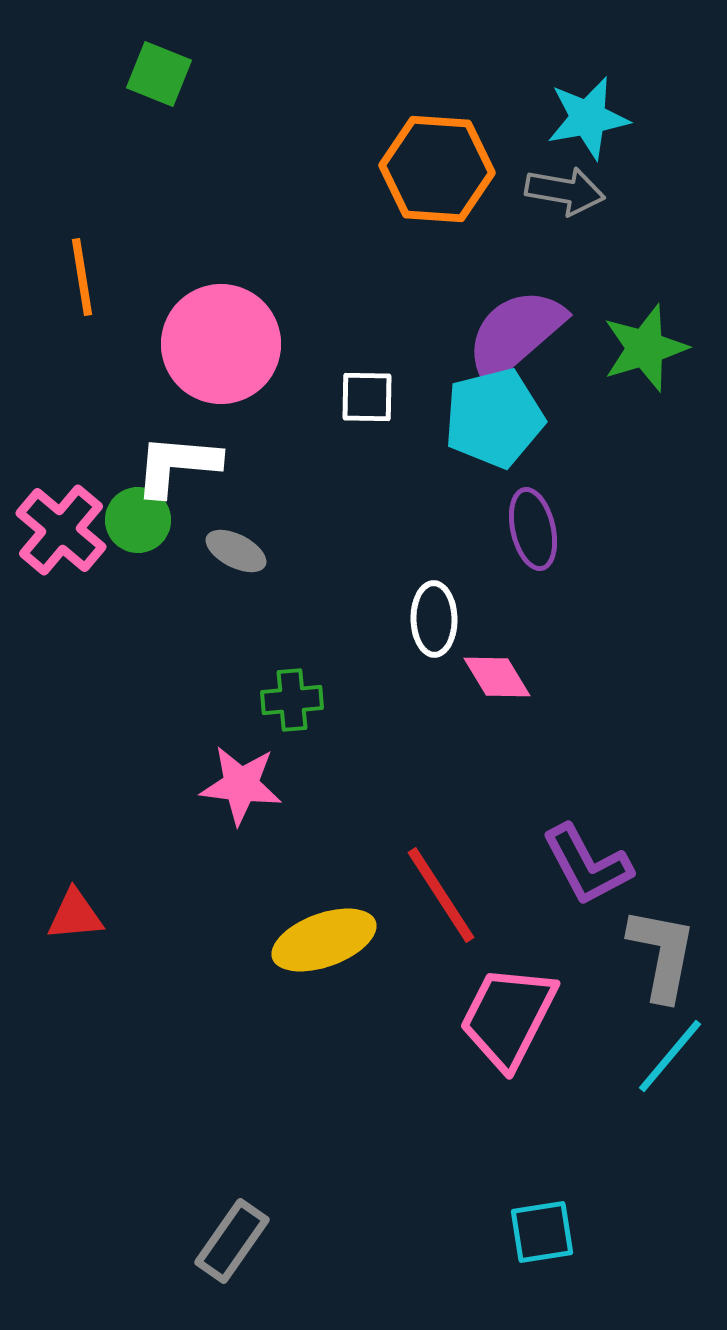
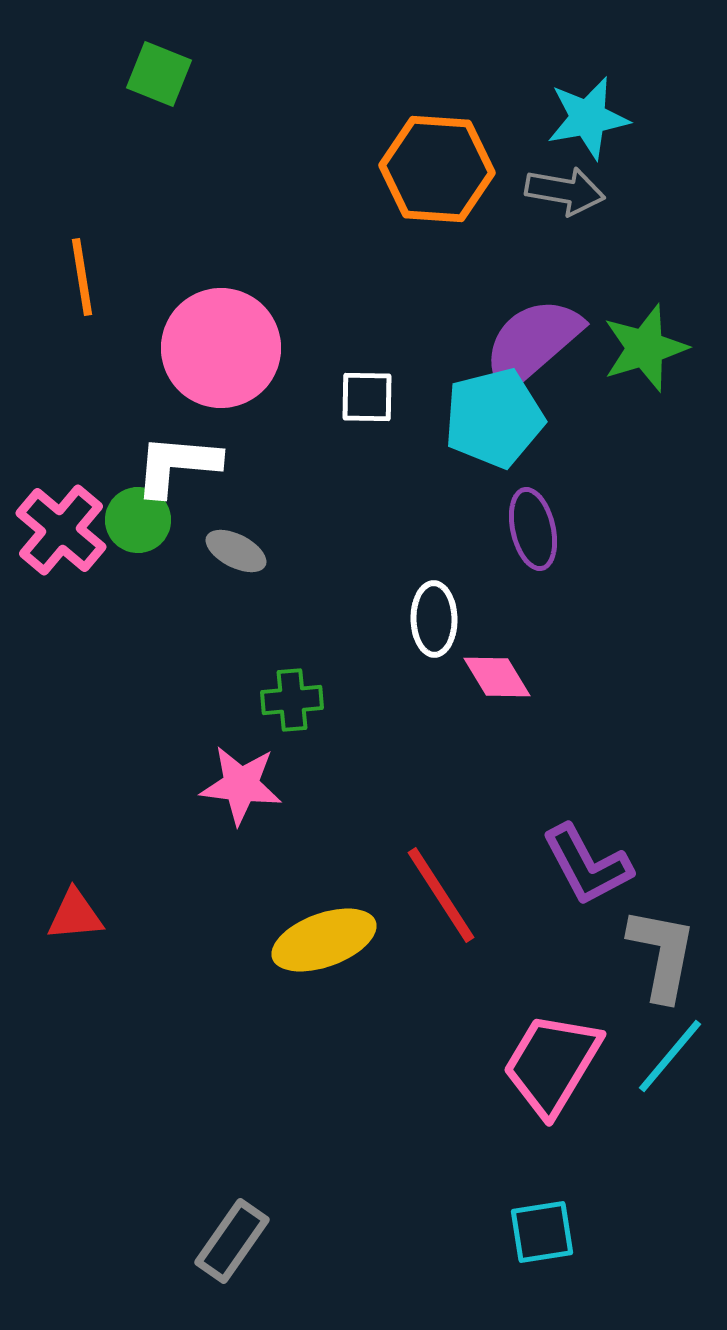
purple semicircle: moved 17 px right, 9 px down
pink circle: moved 4 px down
pink trapezoid: moved 44 px right, 47 px down; rotated 4 degrees clockwise
